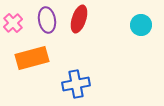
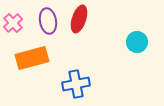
purple ellipse: moved 1 px right, 1 px down
cyan circle: moved 4 px left, 17 px down
